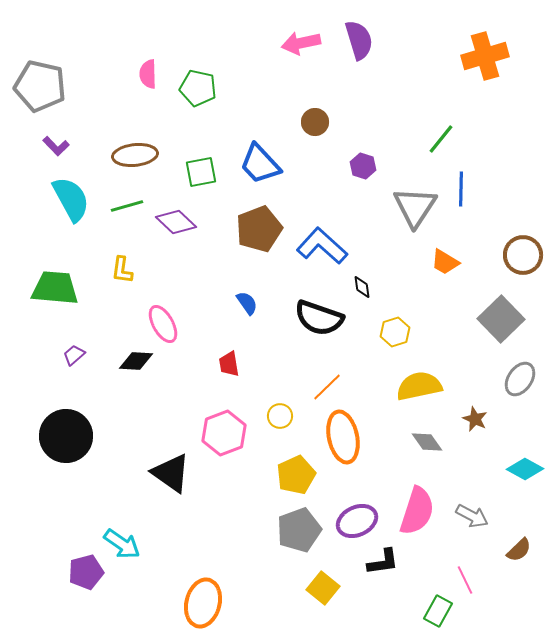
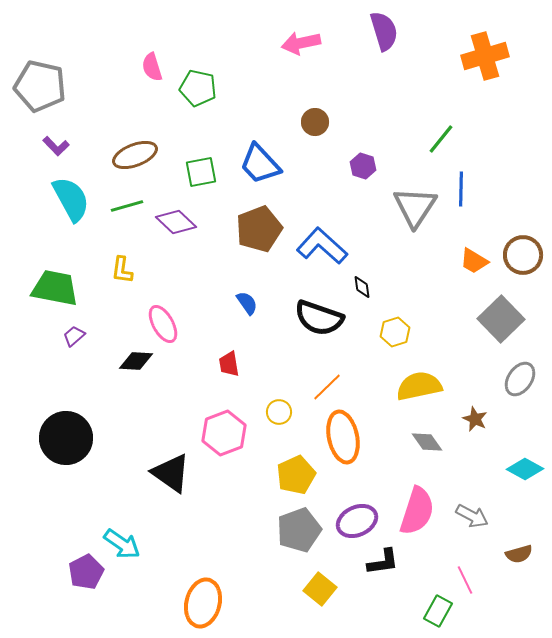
purple semicircle at (359, 40): moved 25 px right, 9 px up
pink semicircle at (148, 74): moved 4 px right, 7 px up; rotated 16 degrees counterclockwise
brown ellipse at (135, 155): rotated 15 degrees counterclockwise
orange trapezoid at (445, 262): moved 29 px right, 1 px up
green trapezoid at (55, 288): rotated 6 degrees clockwise
purple trapezoid at (74, 355): moved 19 px up
yellow circle at (280, 416): moved 1 px left, 4 px up
black circle at (66, 436): moved 2 px down
brown semicircle at (519, 550): moved 4 px down; rotated 28 degrees clockwise
purple pentagon at (86, 572): rotated 12 degrees counterclockwise
yellow square at (323, 588): moved 3 px left, 1 px down
